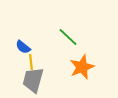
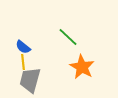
yellow line: moved 8 px left
orange star: rotated 20 degrees counterclockwise
gray trapezoid: moved 3 px left
